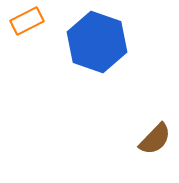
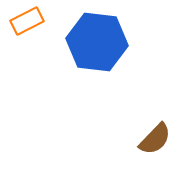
blue hexagon: rotated 12 degrees counterclockwise
